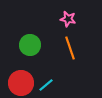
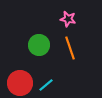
green circle: moved 9 px right
red circle: moved 1 px left
